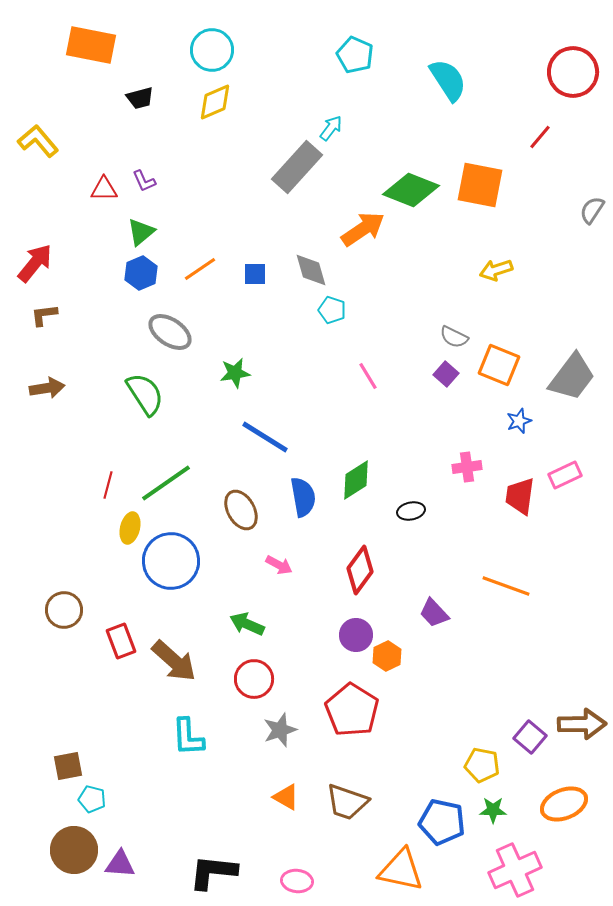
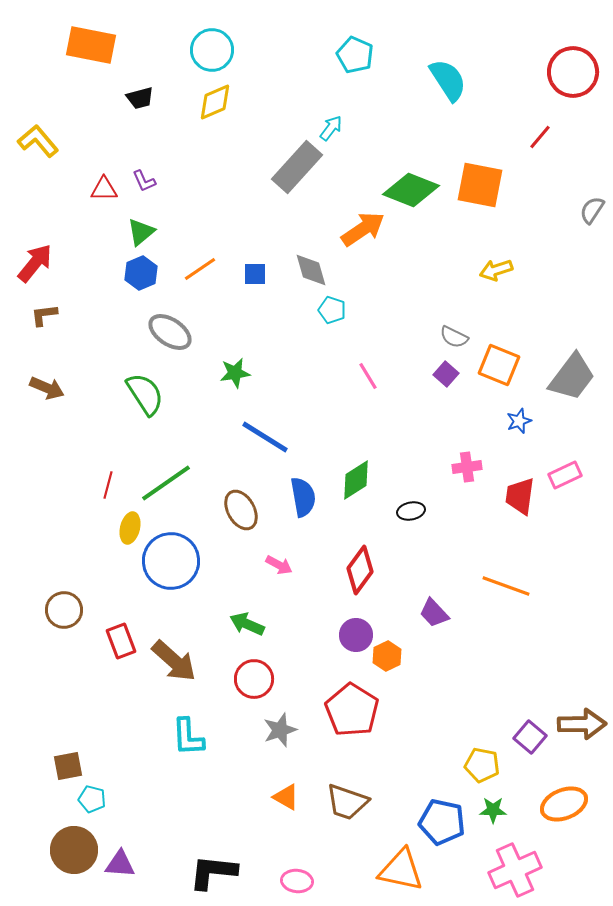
brown arrow at (47, 388): rotated 32 degrees clockwise
